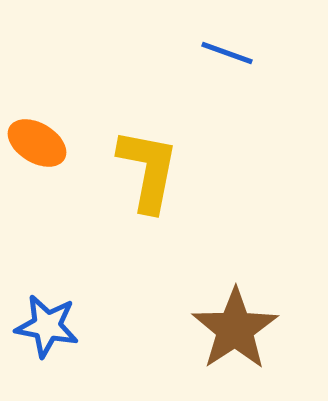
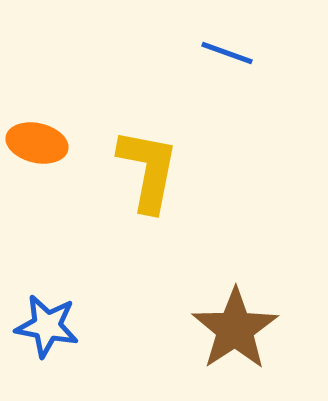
orange ellipse: rotated 18 degrees counterclockwise
